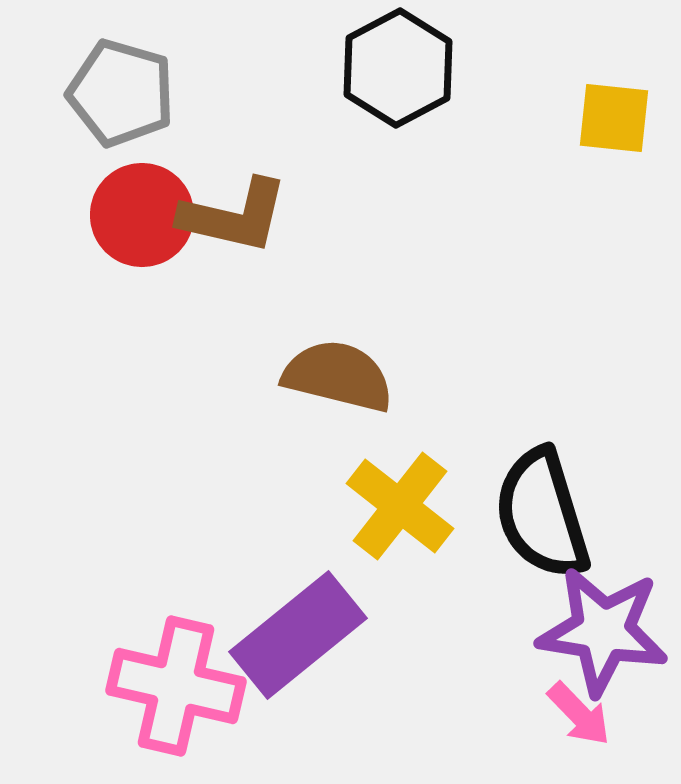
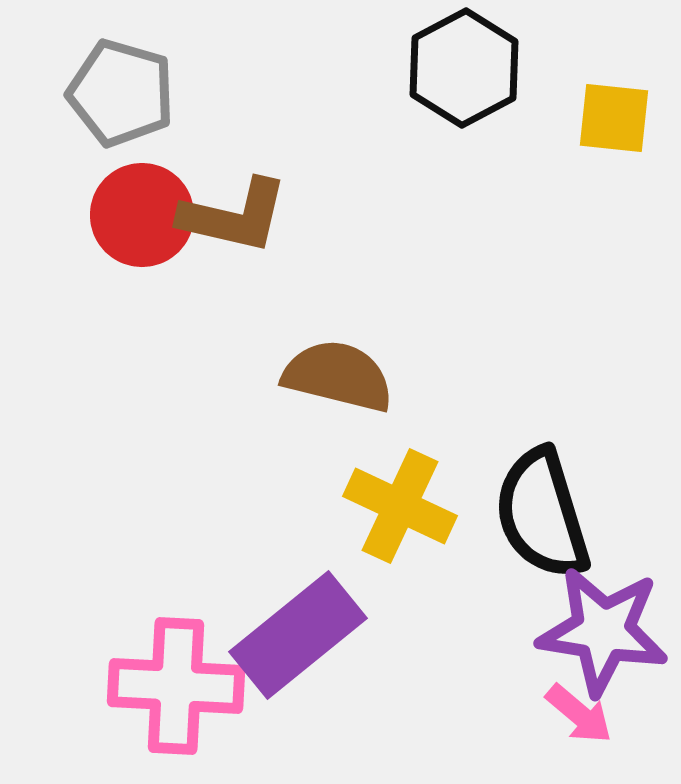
black hexagon: moved 66 px right
yellow cross: rotated 13 degrees counterclockwise
pink cross: rotated 10 degrees counterclockwise
pink arrow: rotated 6 degrees counterclockwise
